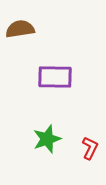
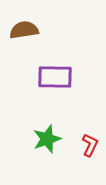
brown semicircle: moved 4 px right, 1 px down
red L-shape: moved 3 px up
